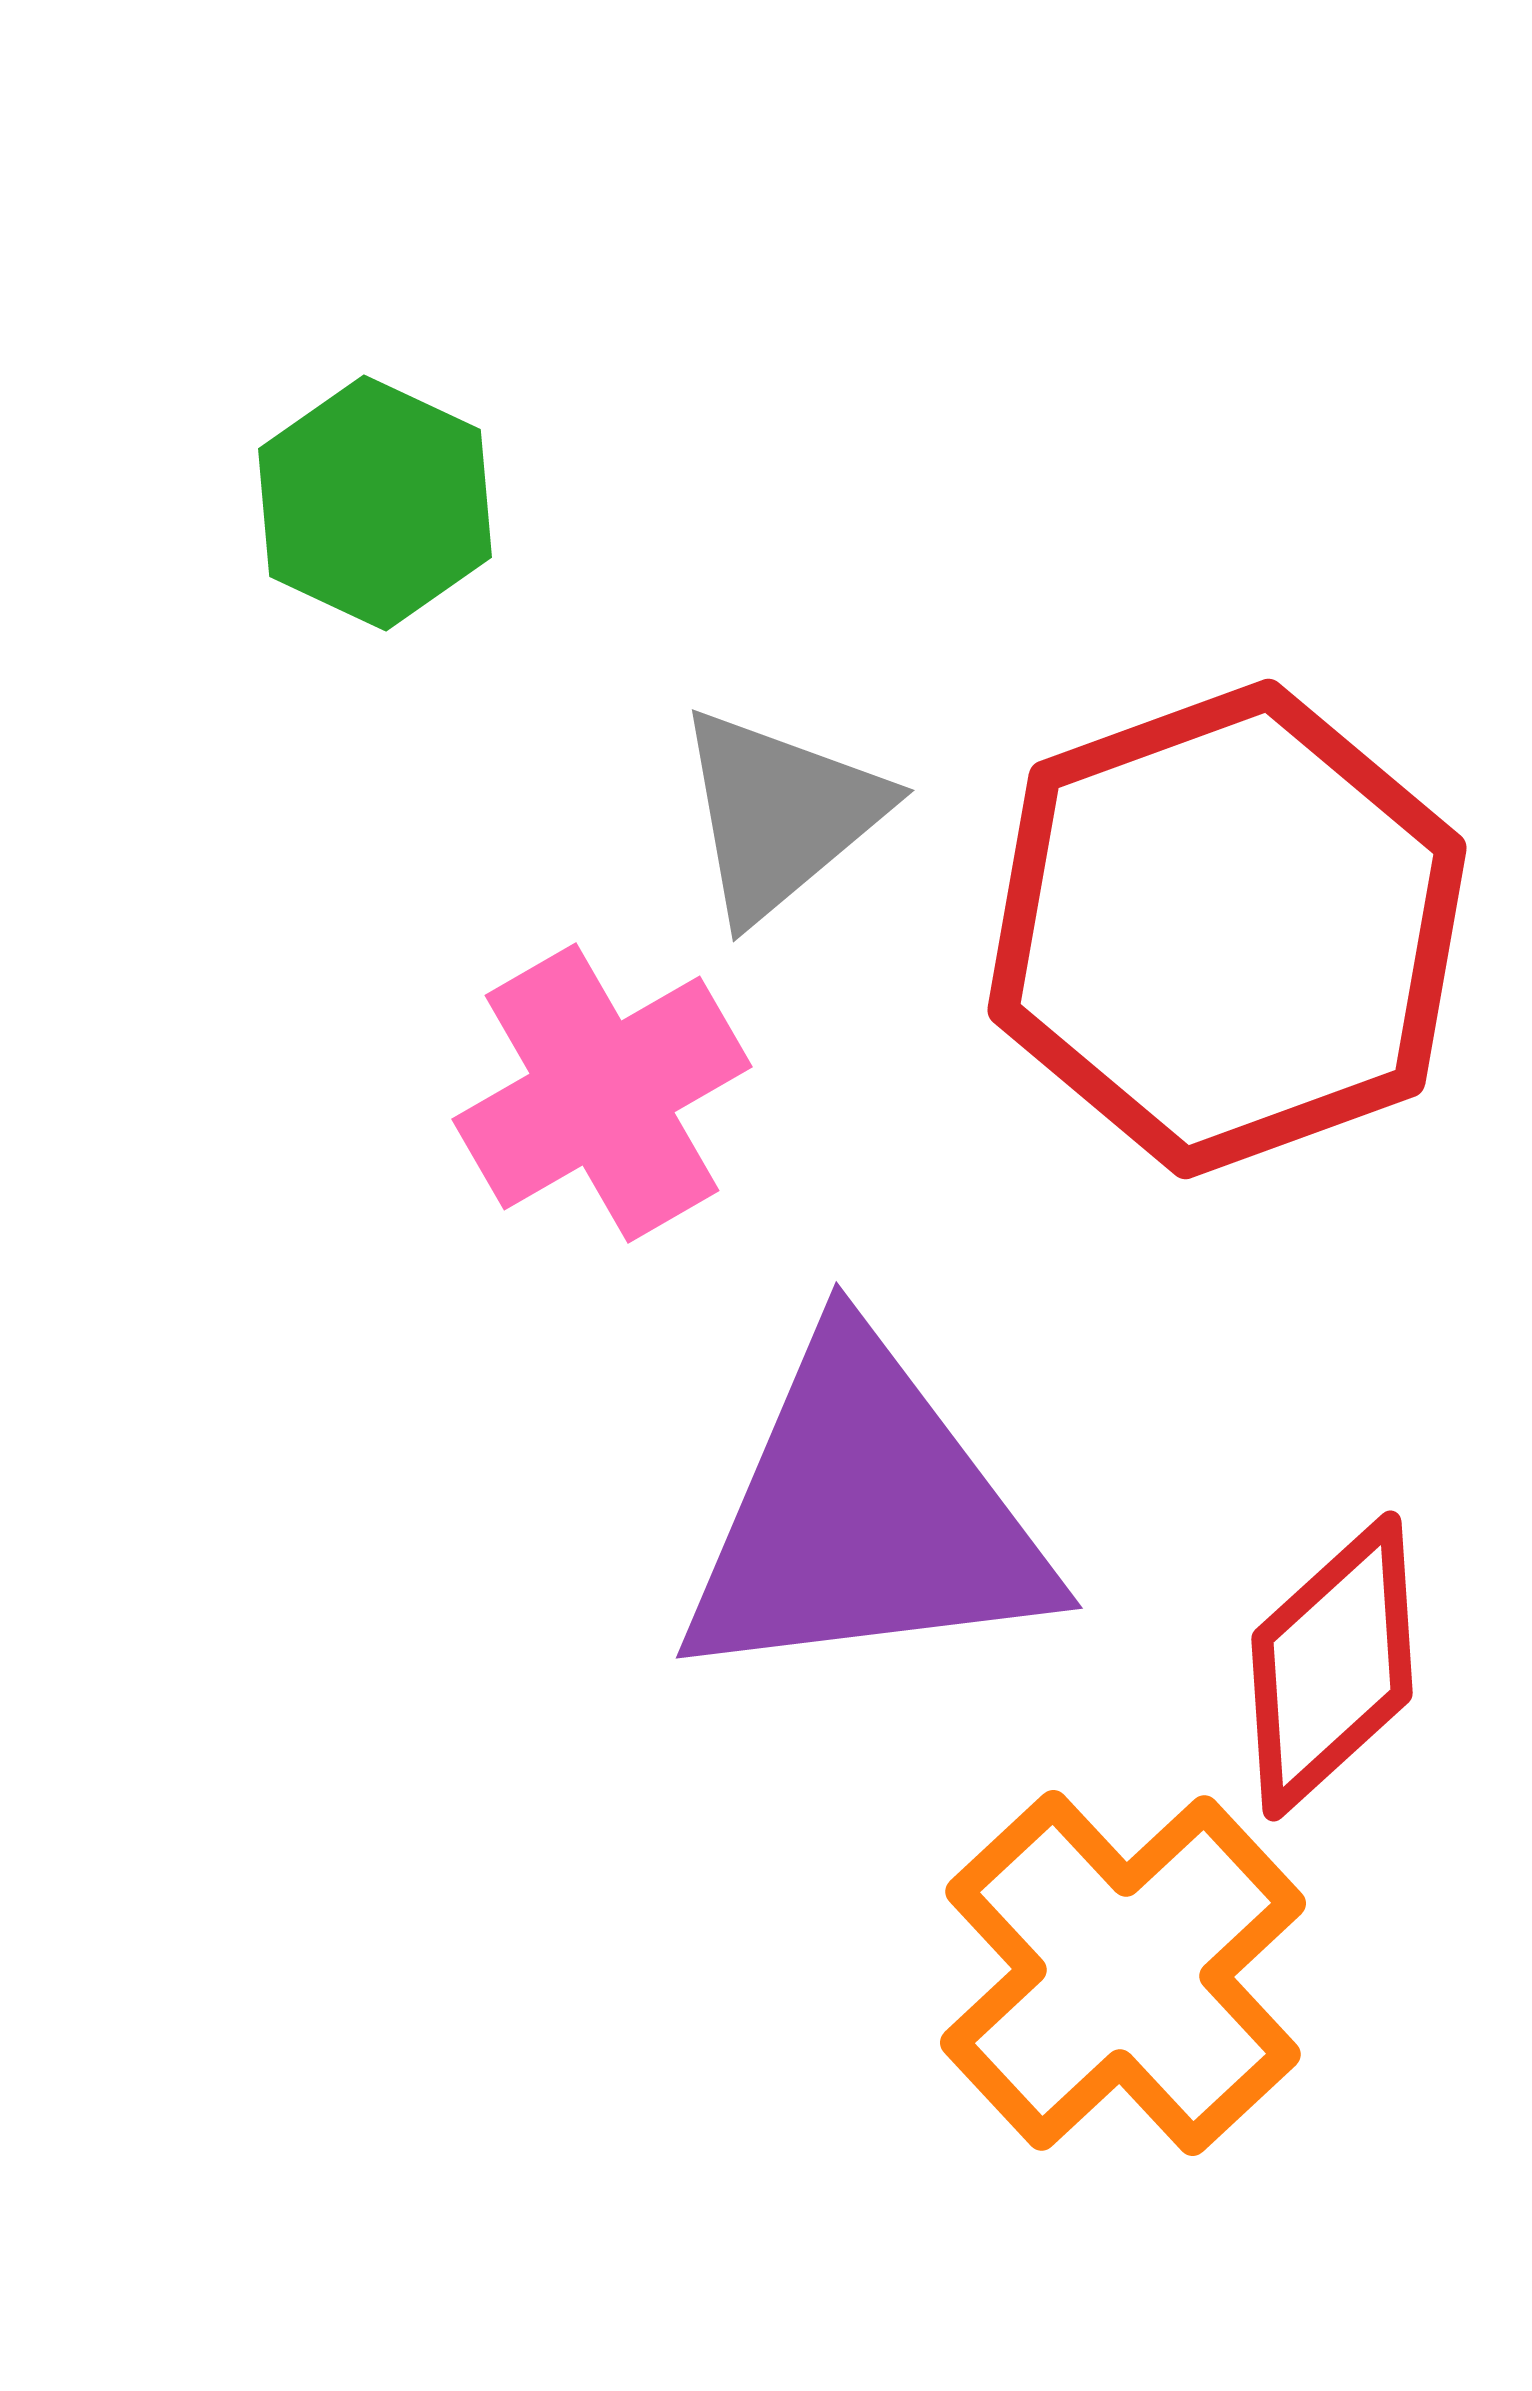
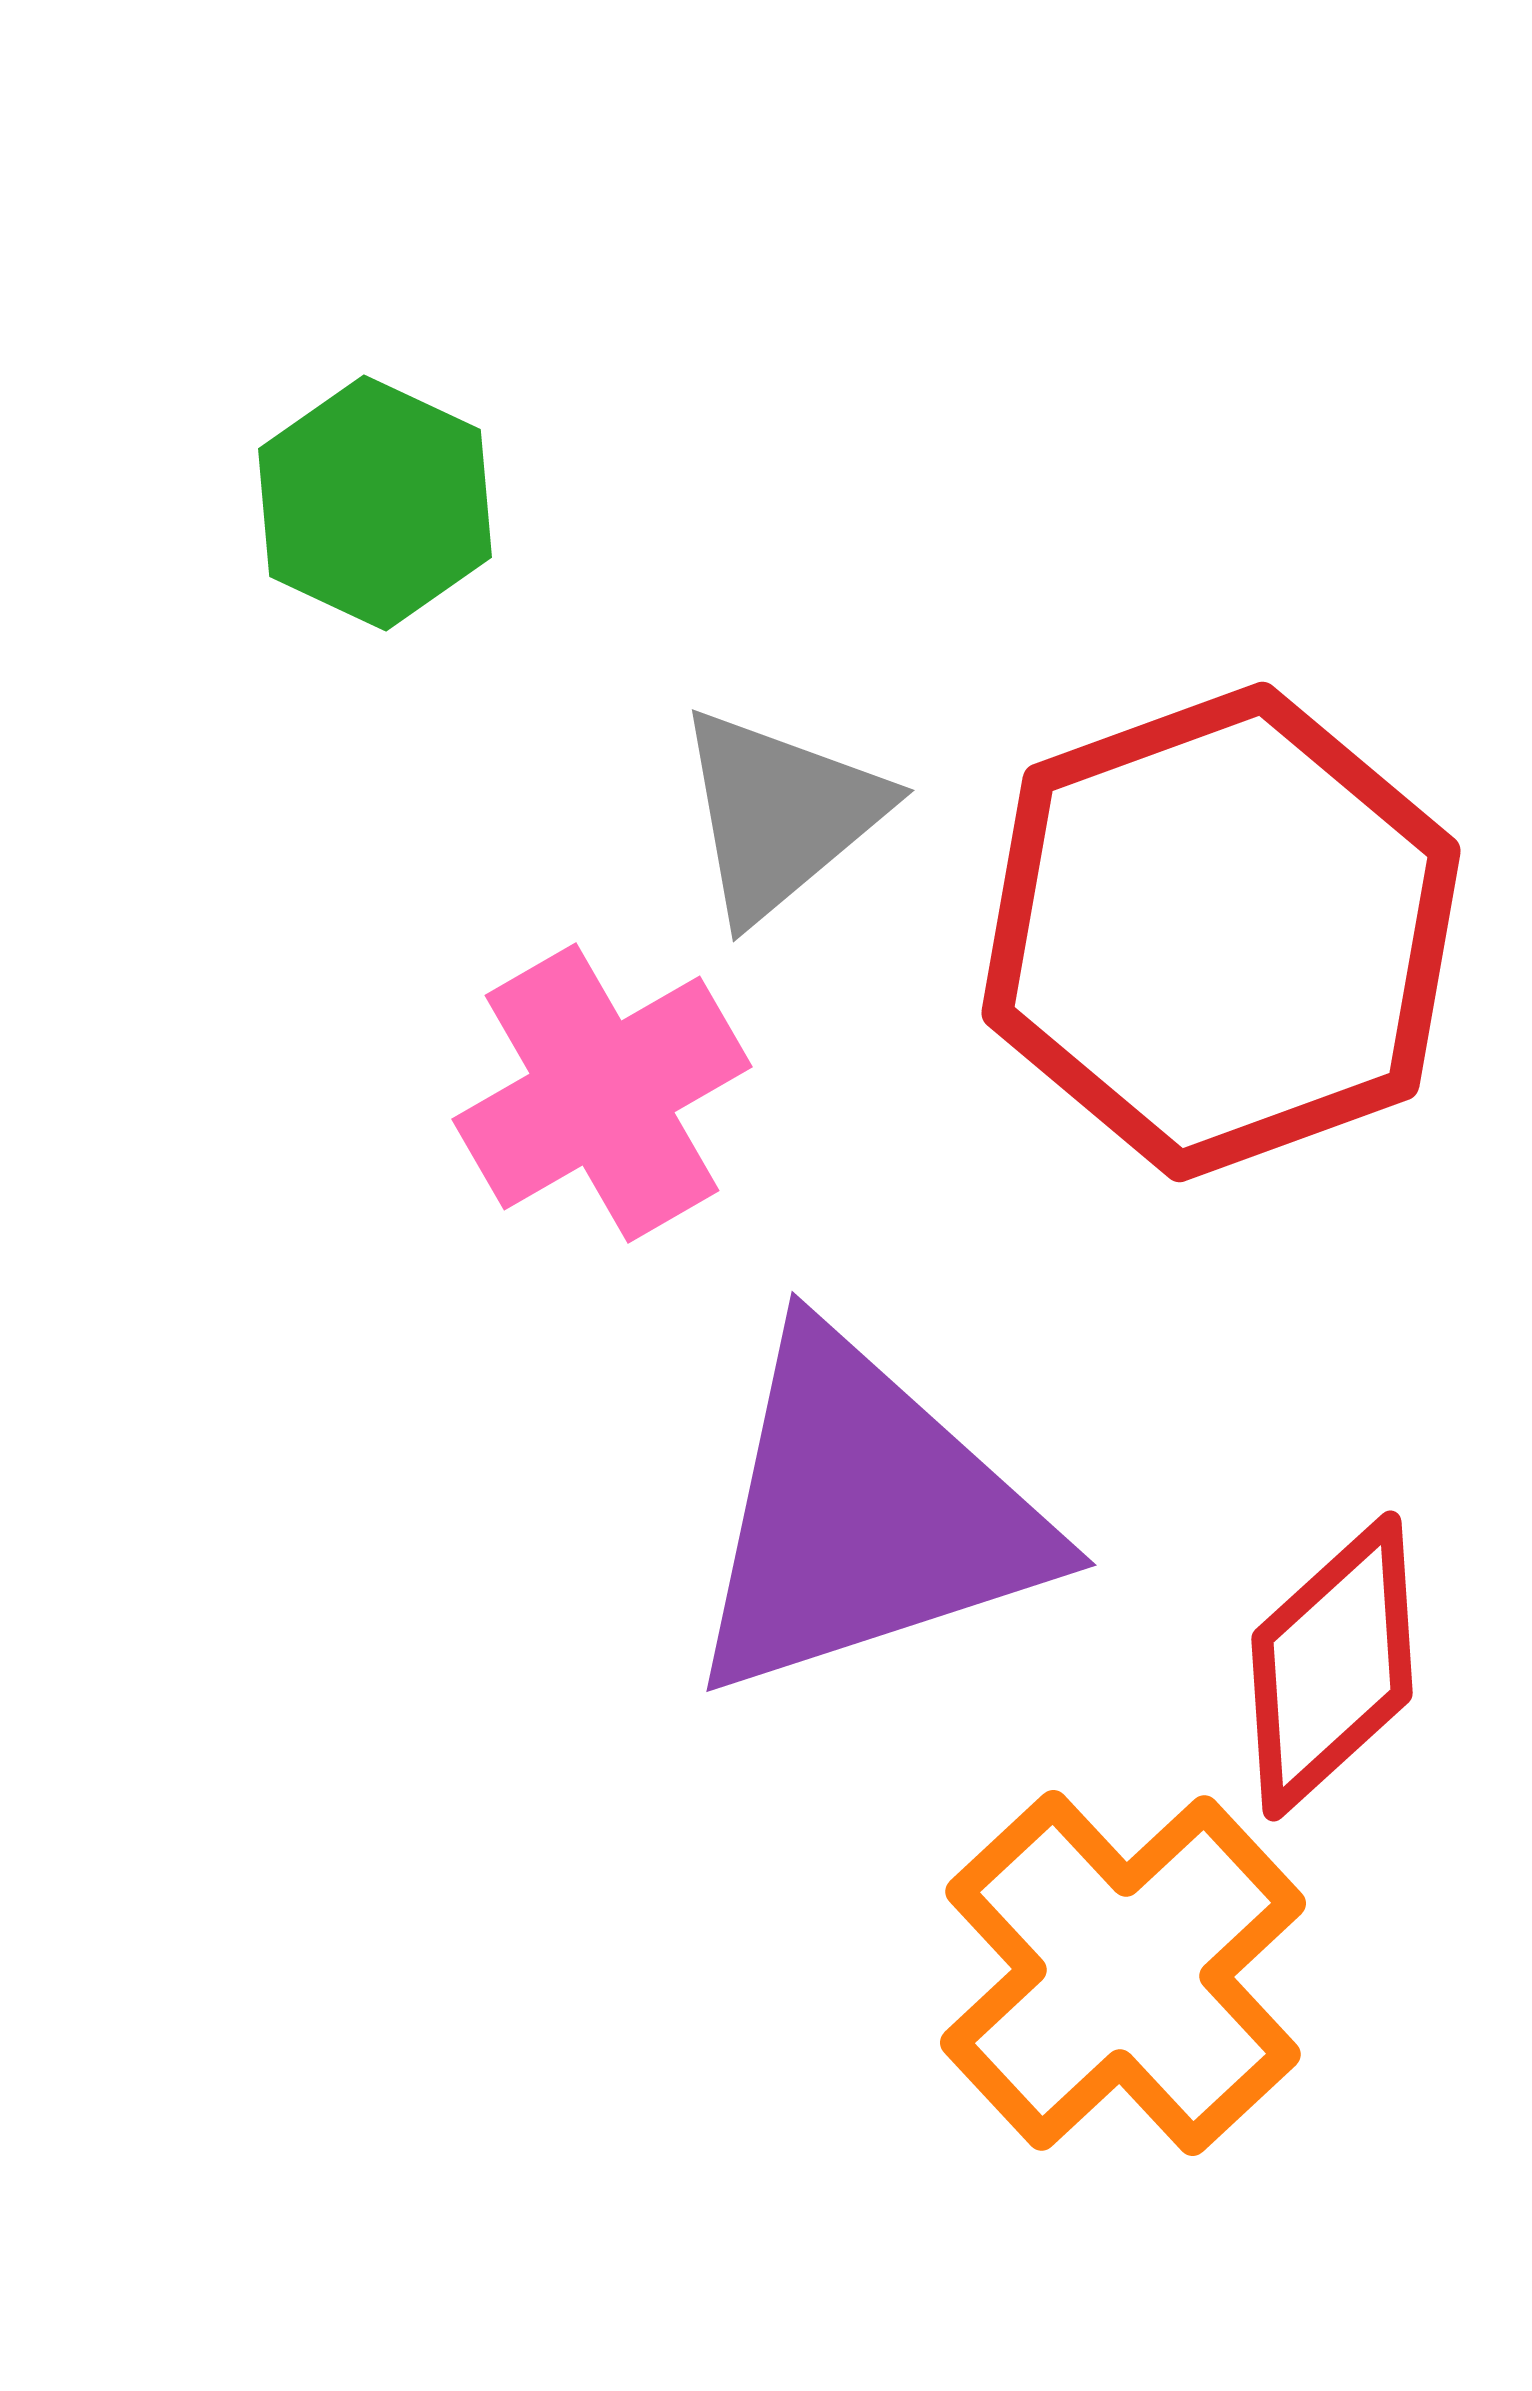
red hexagon: moved 6 px left, 3 px down
purple triangle: rotated 11 degrees counterclockwise
